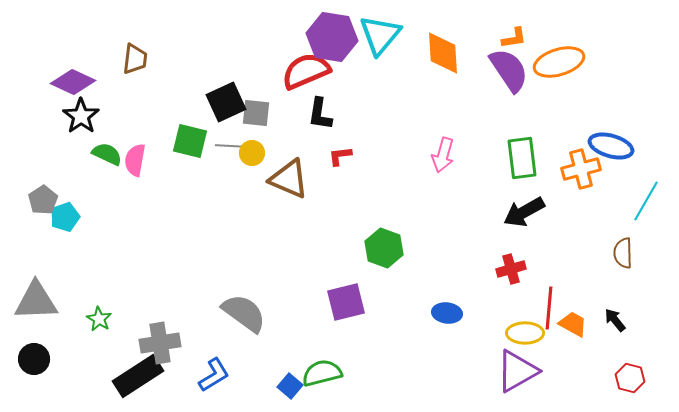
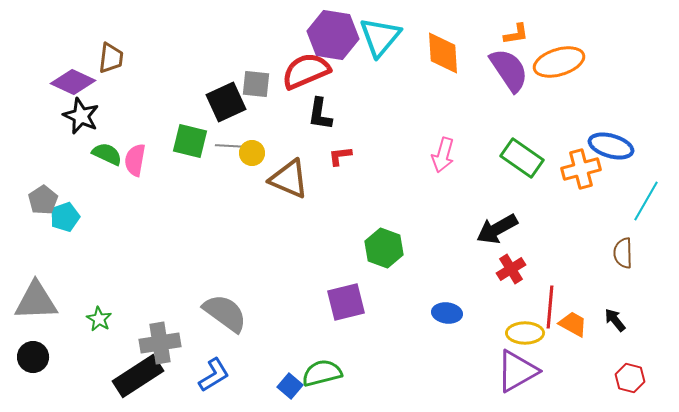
cyan triangle at (380, 35): moved 2 px down
purple hexagon at (332, 37): moved 1 px right, 2 px up
orange L-shape at (514, 38): moved 2 px right, 4 px up
brown trapezoid at (135, 59): moved 24 px left, 1 px up
gray square at (256, 113): moved 29 px up
black star at (81, 116): rotated 12 degrees counterclockwise
green rectangle at (522, 158): rotated 48 degrees counterclockwise
black arrow at (524, 212): moved 27 px left, 17 px down
red cross at (511, 269): rotated 16 degrees counterclockwise
red line at (549, 308): moved 1 px right, 1 px up
gray semicircle at (244, 313): moved 19 px left
black circle at (34, 359): moved 1 px left, 2 px up
